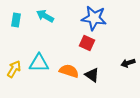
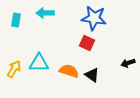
cyan arrow: moved 3 px up; rotated 30 degrees counterclockwise
